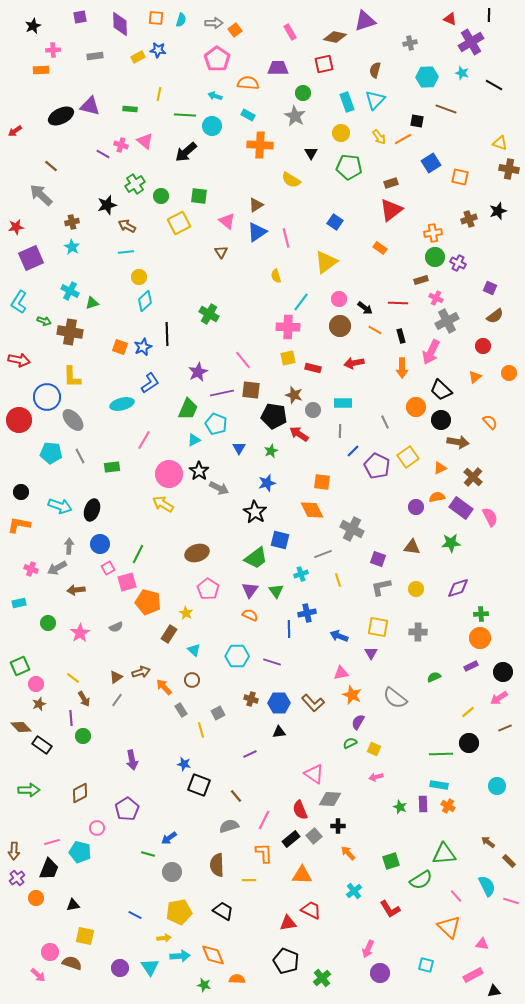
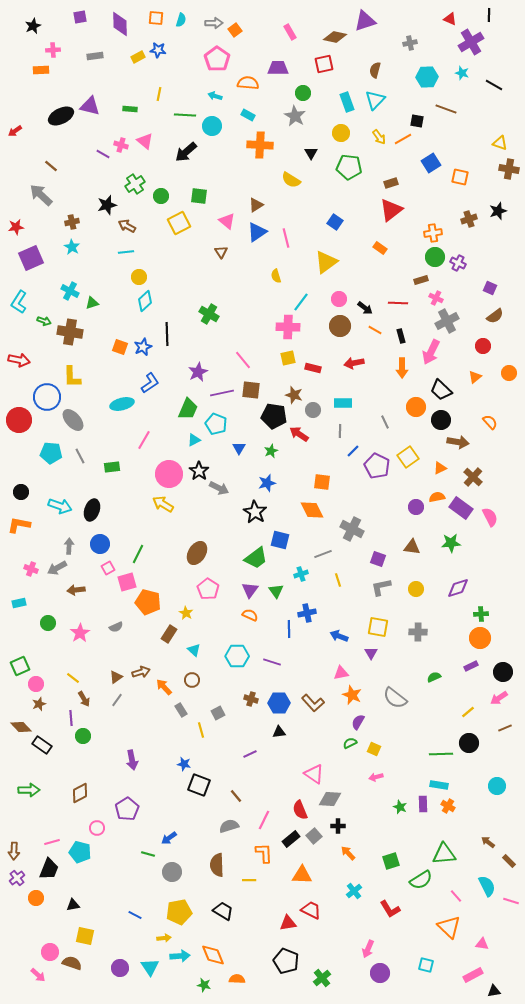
brown ellipse at (197, 553): rotated 40 degrees counterclockwise
